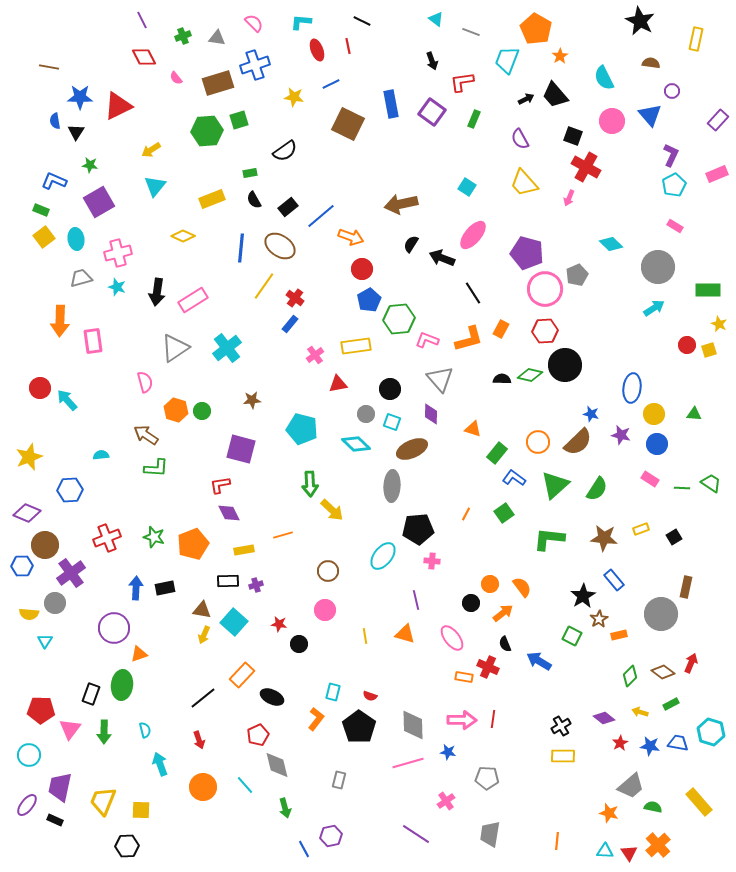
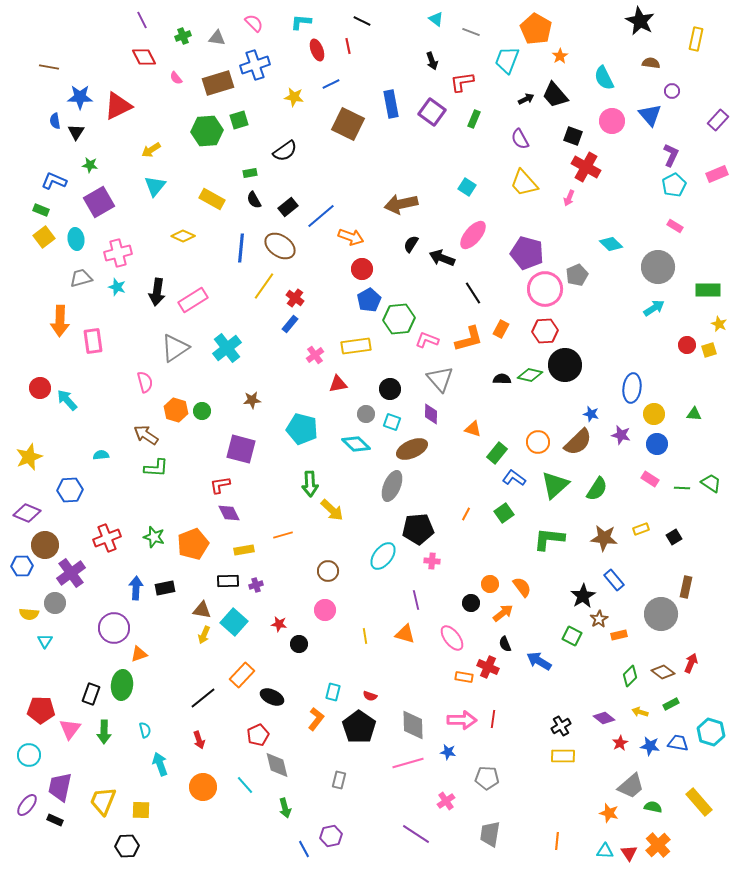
yellow rectangle at (212, 199): rotated 50 degrees clockwise
gray ellipse at (392, 486): rotated 20 degrees clockwise
